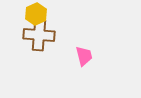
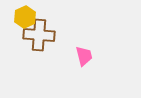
yellow hexagon: moved 11 px left, 3 px down
